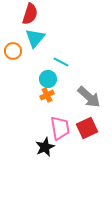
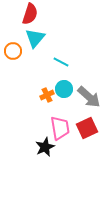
cyan circle: moved 16 px right, 10 px down
